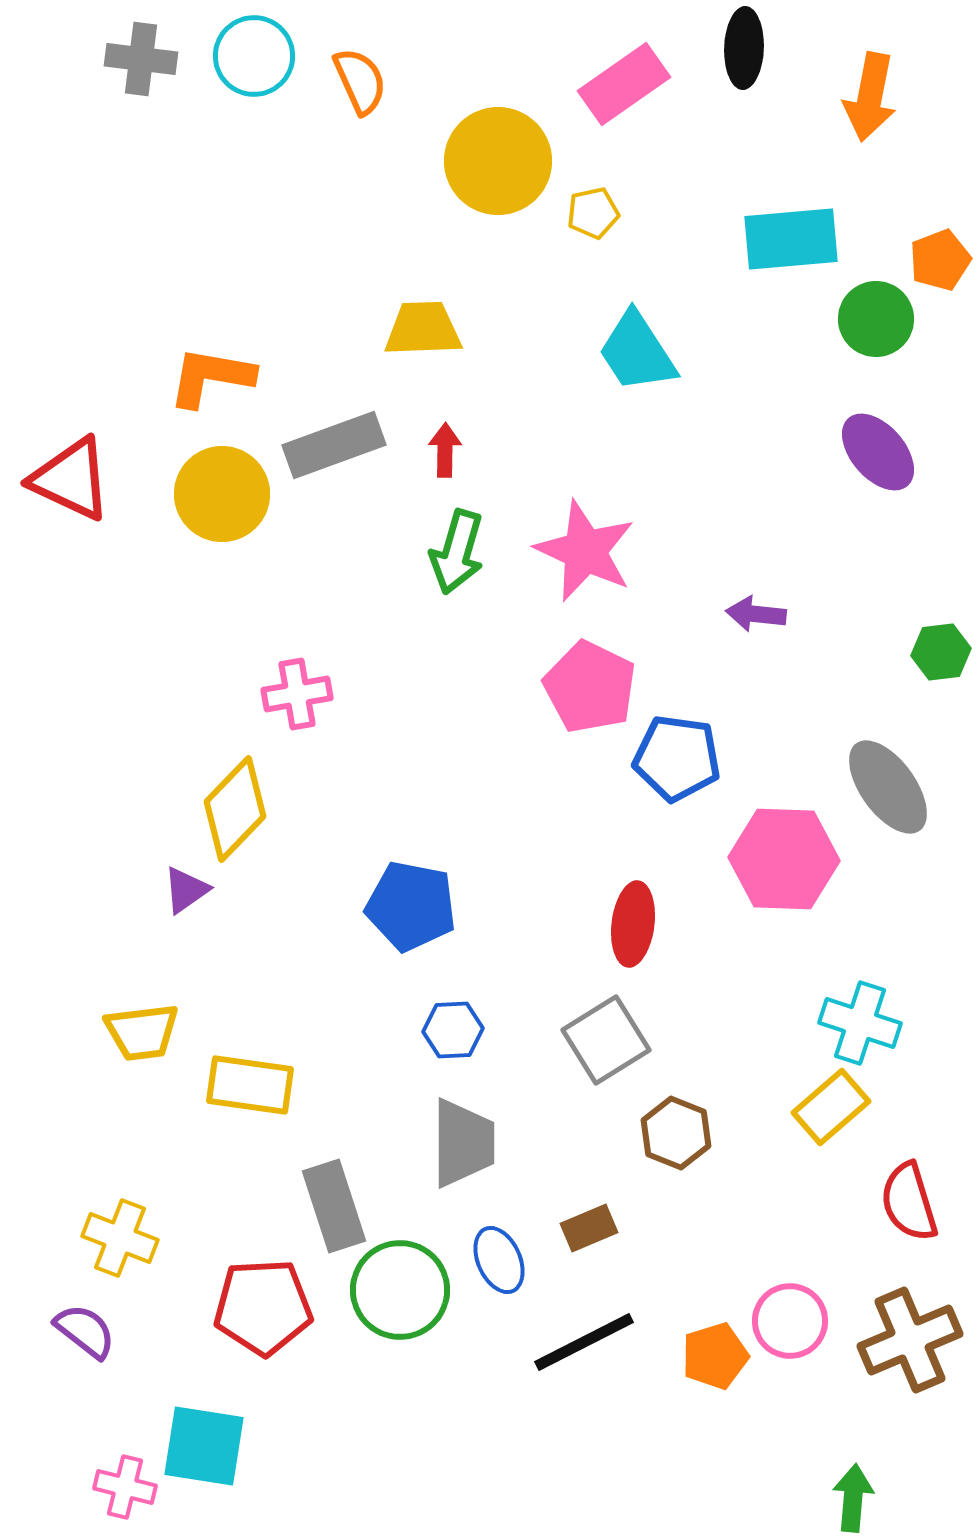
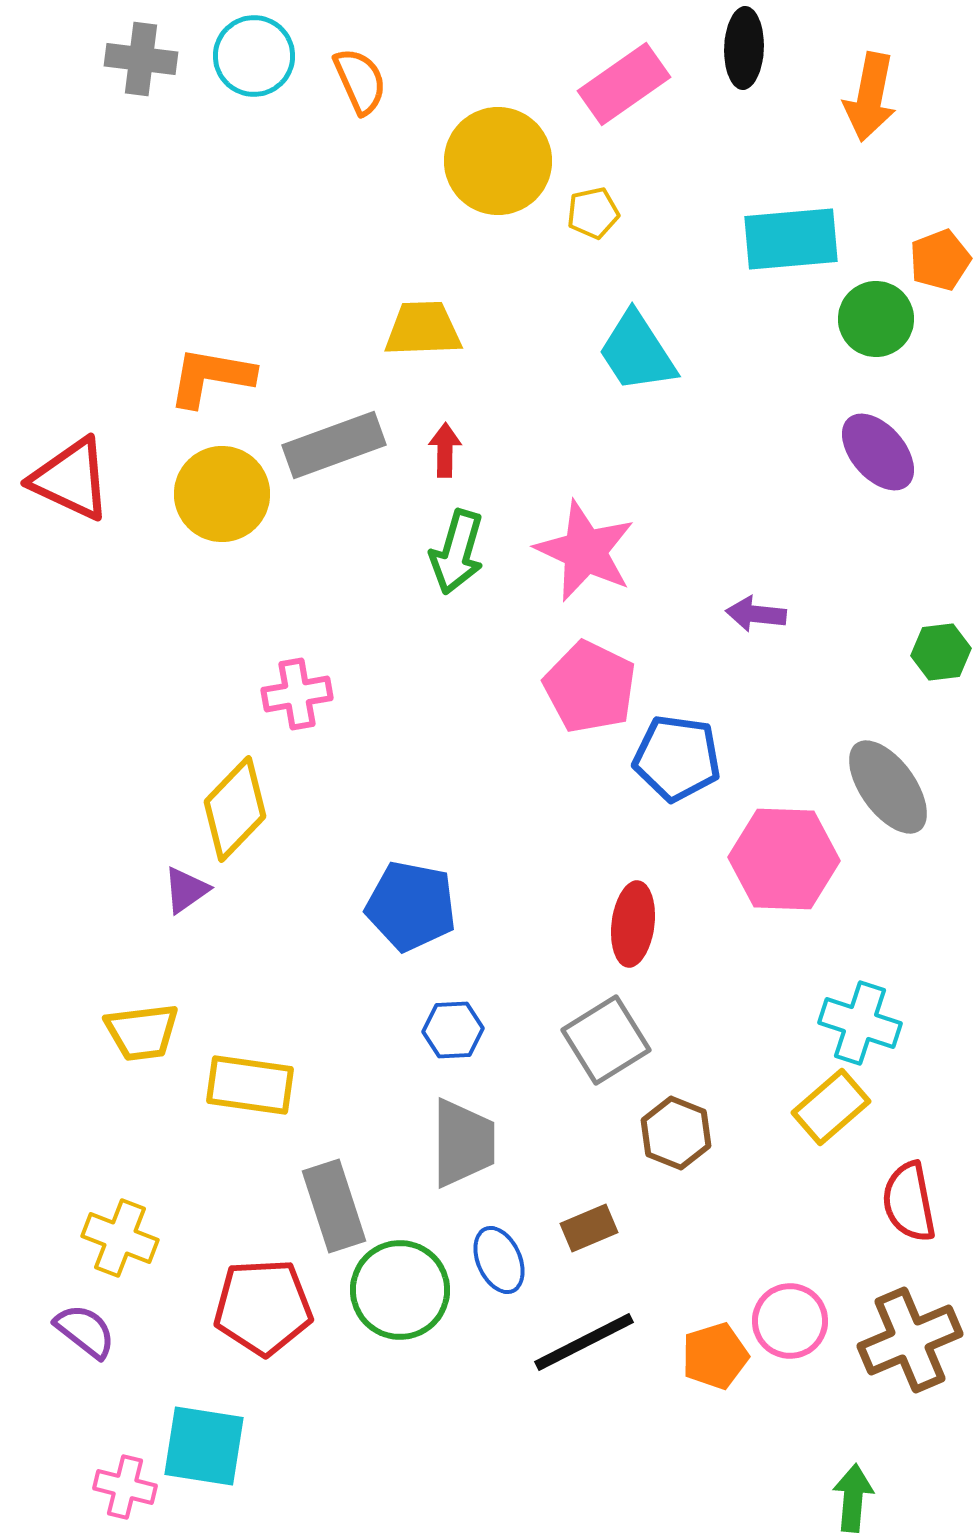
red semicircle at (909, 1202): rotated 6 degrees clockwise
